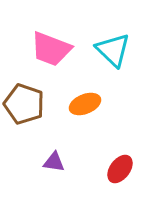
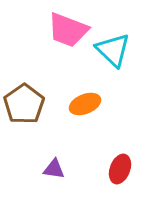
pink trapezoid: moved 17 px right, 19 px up
brown pentagon: rotated 18 degrees clockwise
purple triangle: moved 7 px down
red ellipse: rotated 16 degrees counterclockwise
